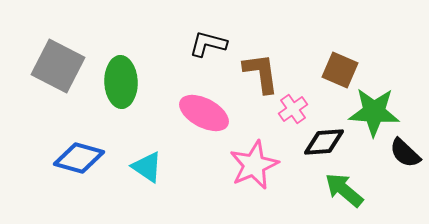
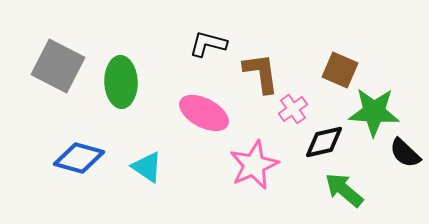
black diamond: rotated 9 degrees counterclockwise
